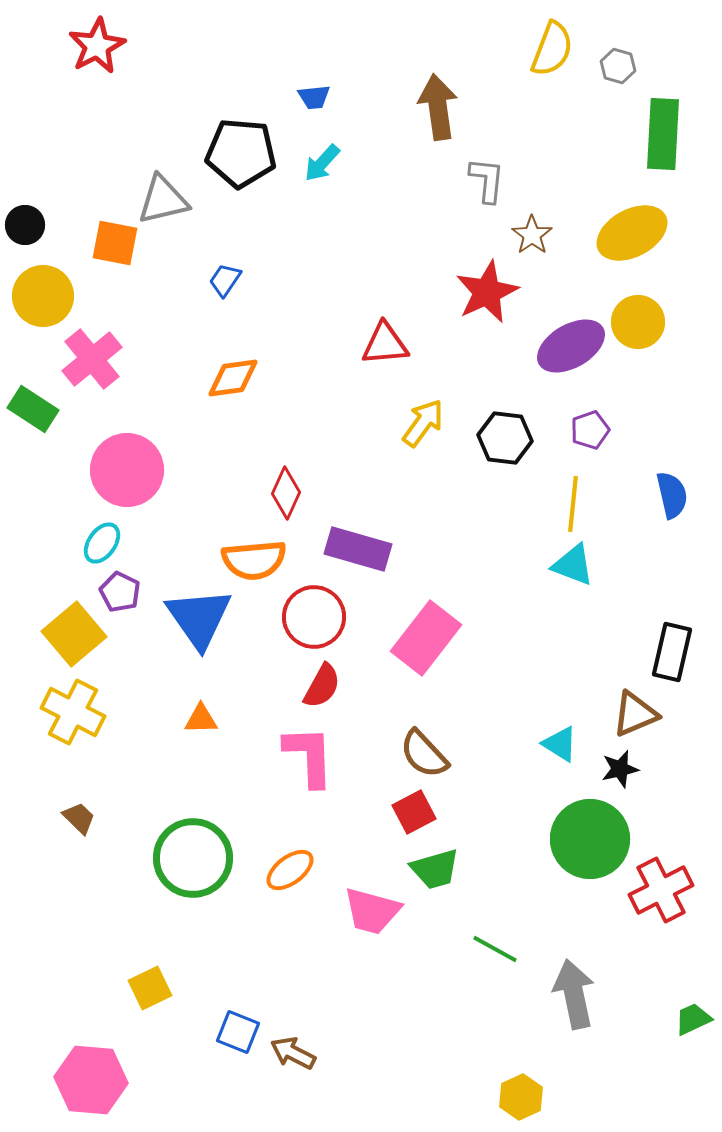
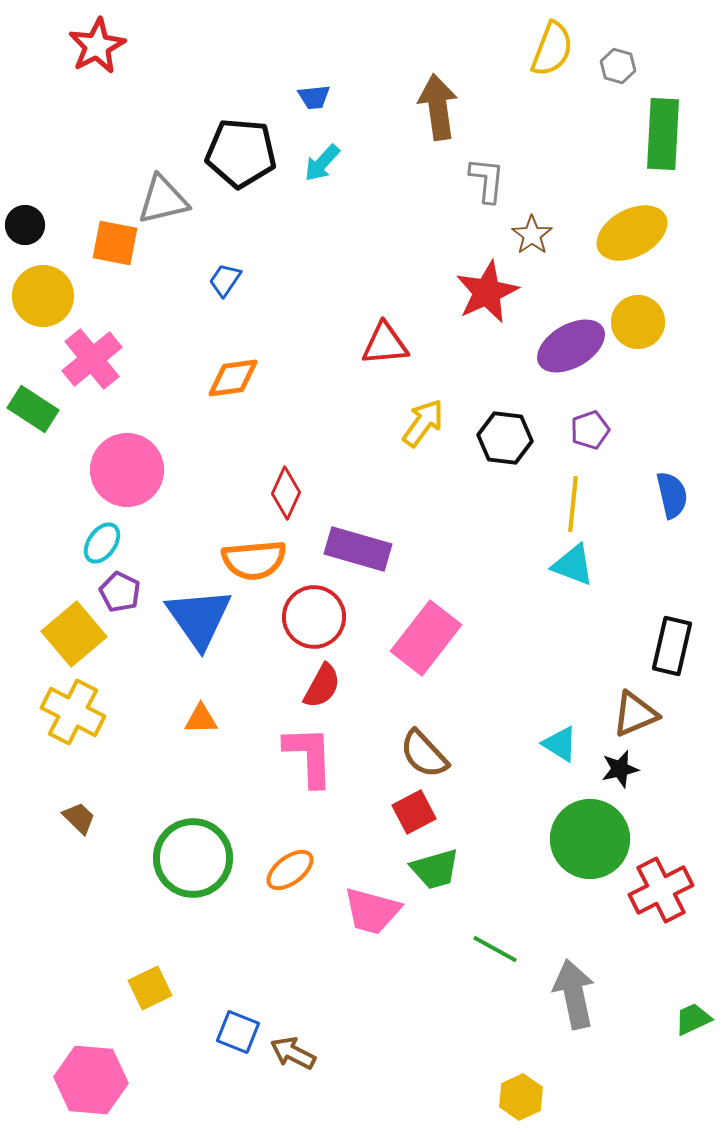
black rectangle at (672, 652): moved 6 px up
